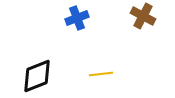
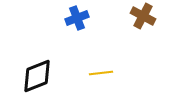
yellow line: moved 1 px up
